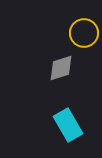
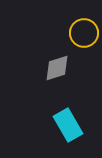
gray diamond: moved 4 px left
